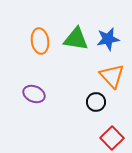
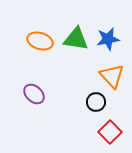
orange ellipse: rotated 65 degrees counterclockwise
purple ellipse: rotated 20 degrees clockwise
red square: moved 2 px left, 6 px up
